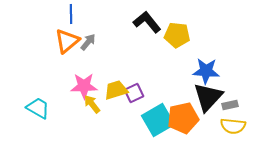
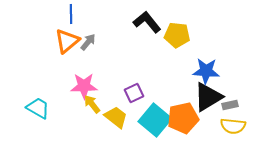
yellow trapezoid: moved 27 px down; rotated 55 degrees clockwise
black triangle: rotated 16 degrees clockwise
cyan square: moved 3 px left; rotated 20 degrees counterclockwise
